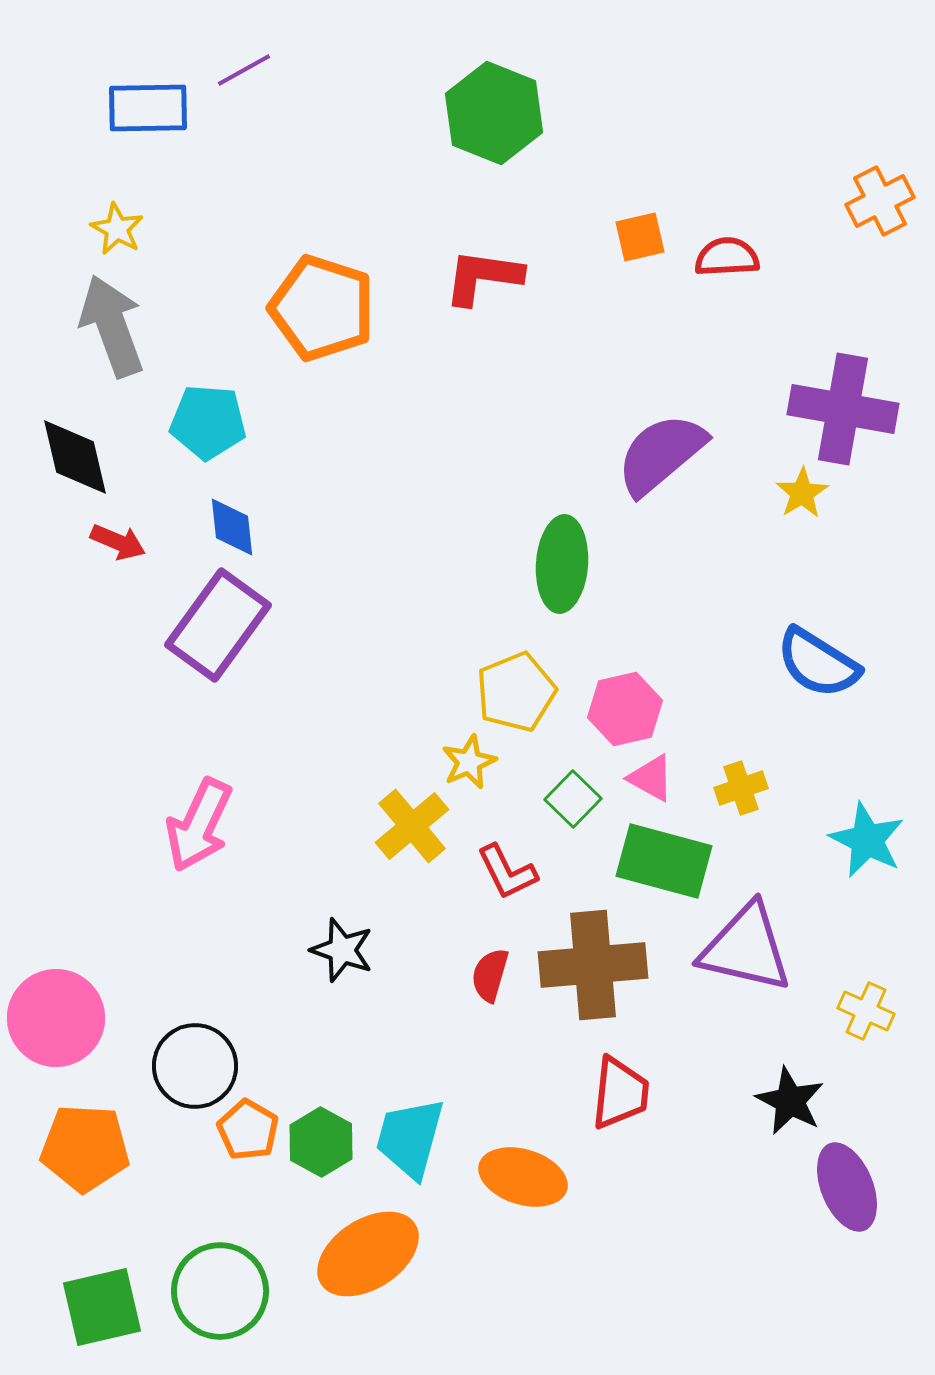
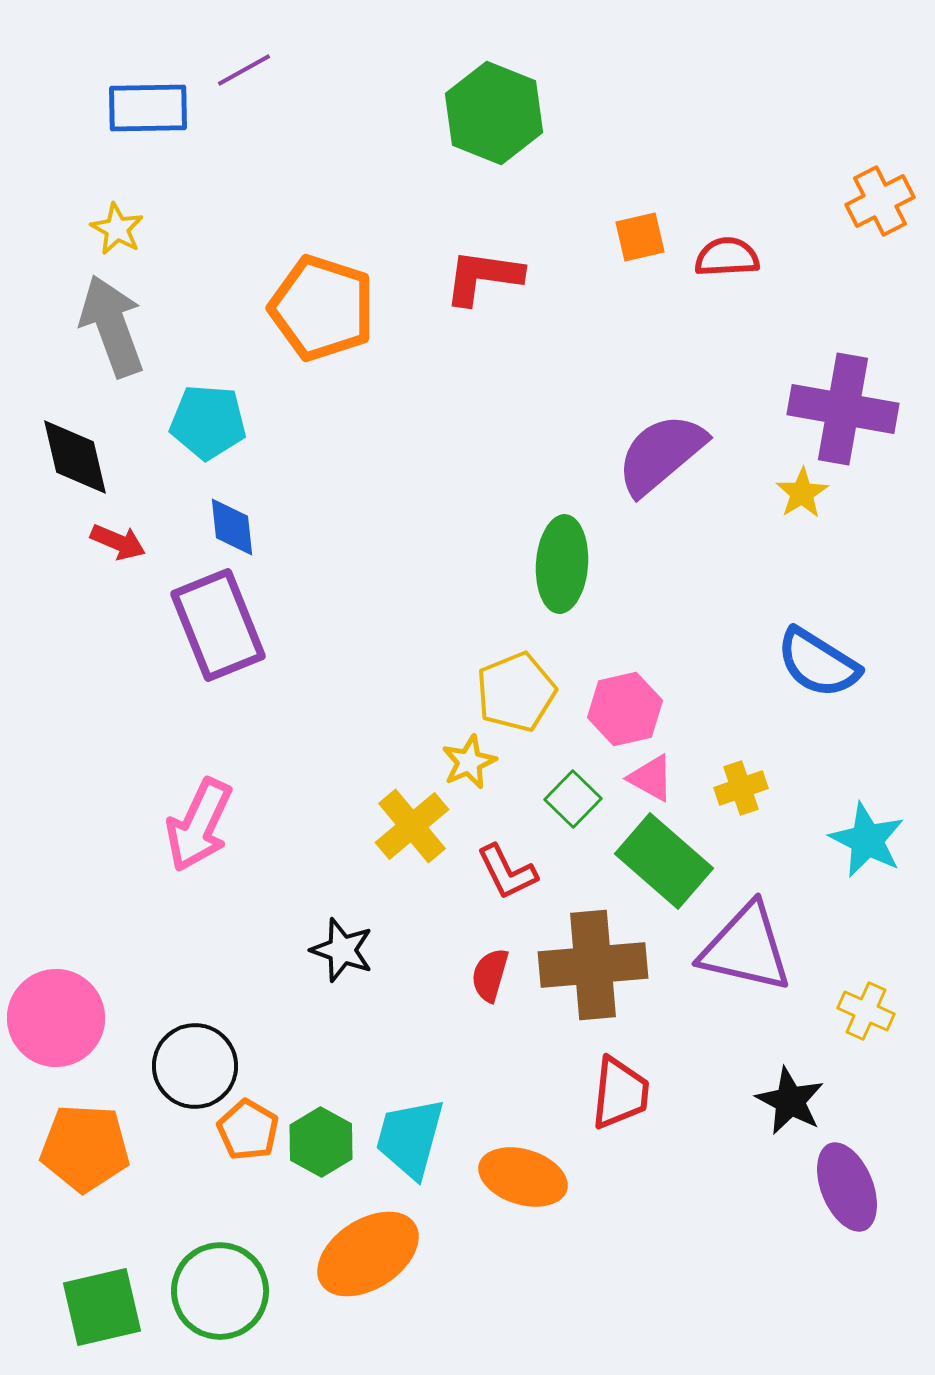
purple rectangle at (218, 625): rotated 58 degrees counterclockwise
green rectangle at (664, 861): rotated 26 degrees clockwise
